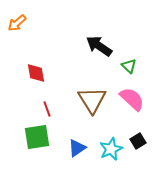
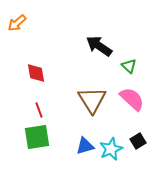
red line: moved 8 px left, 1 px down
blue triangle: moved 8 px right, 2 px up; rotated 18 degrees clockwise
